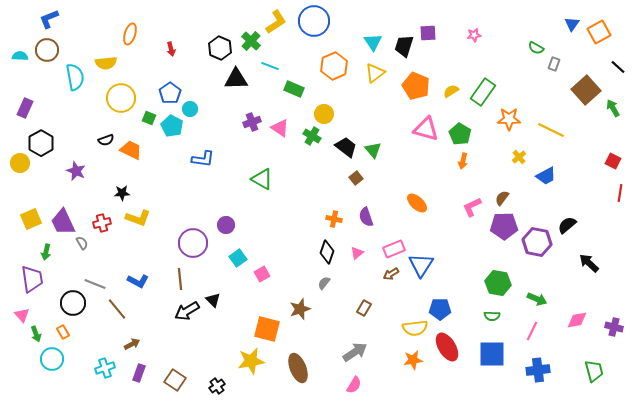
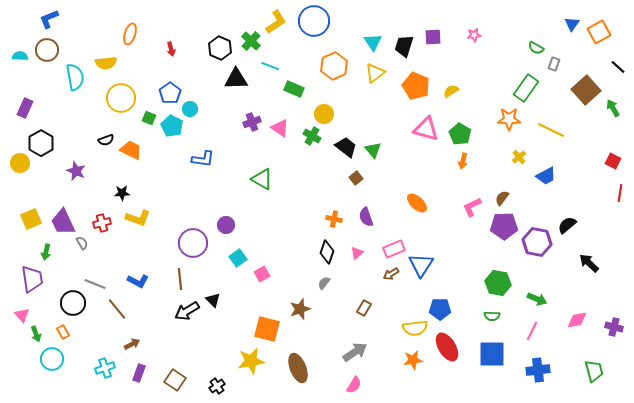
purple square at (428, 33): moved 5 px right, 4 px down
green rectangle at (483, 92): moved 43 px right, 4 px up
